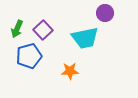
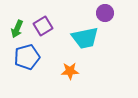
purple square: moved 4 px up; rotated 12 degrees clockwise
blue pentagon: moved 2 px left, 1 px down
